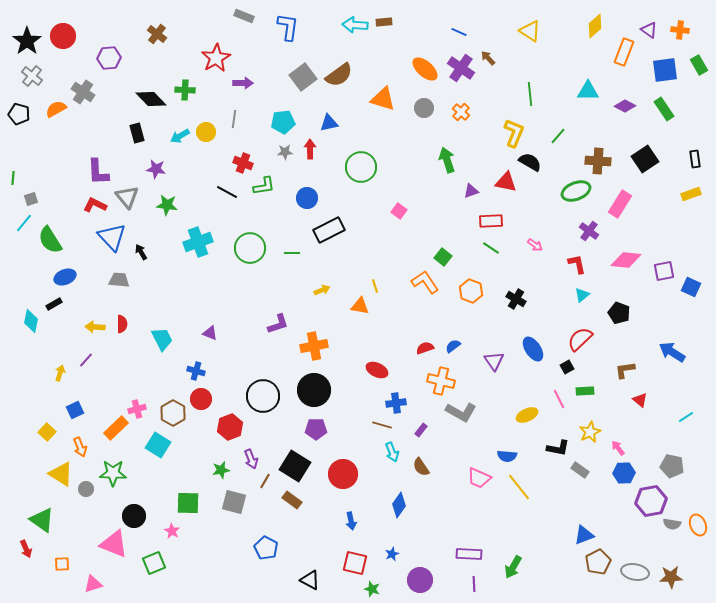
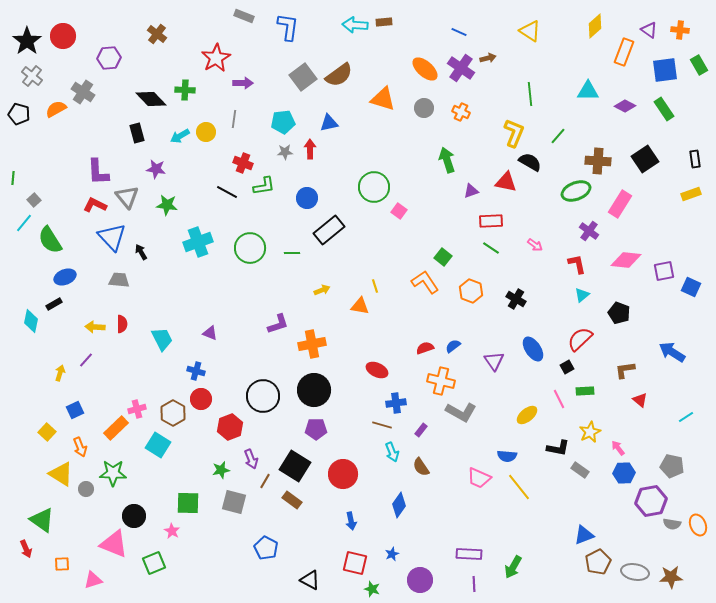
brown arrow at (488, 58): rotated 119 degrees clockwise
orange cross at (461, 112): rotated 18 degrees counterclockwise
green circle at (361, 167): moved 13 px right, 20 px down
gray square at (31, 199): moved 3 px right, 1 px down; rotated 24 degrees counterclockwise
black rectangle at (329, 230): rotated 12 degrees counterclockwise
orange cross at (314, 346): moved 2 px left, 2 px up
yellow ellipse at (527, 415): rotated 15 degrees counterclockwise
pink triangle at (93, 584): moved 4 px up
